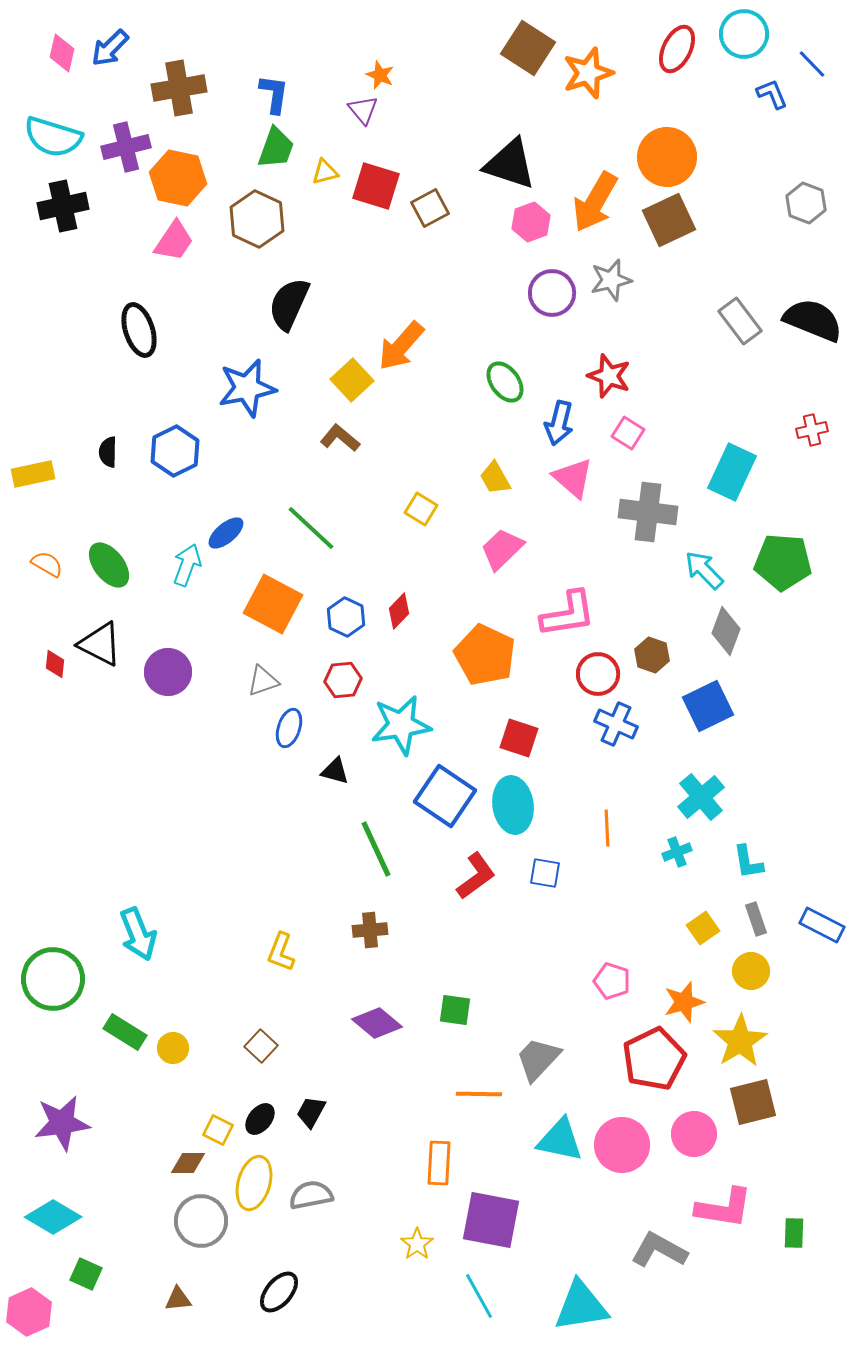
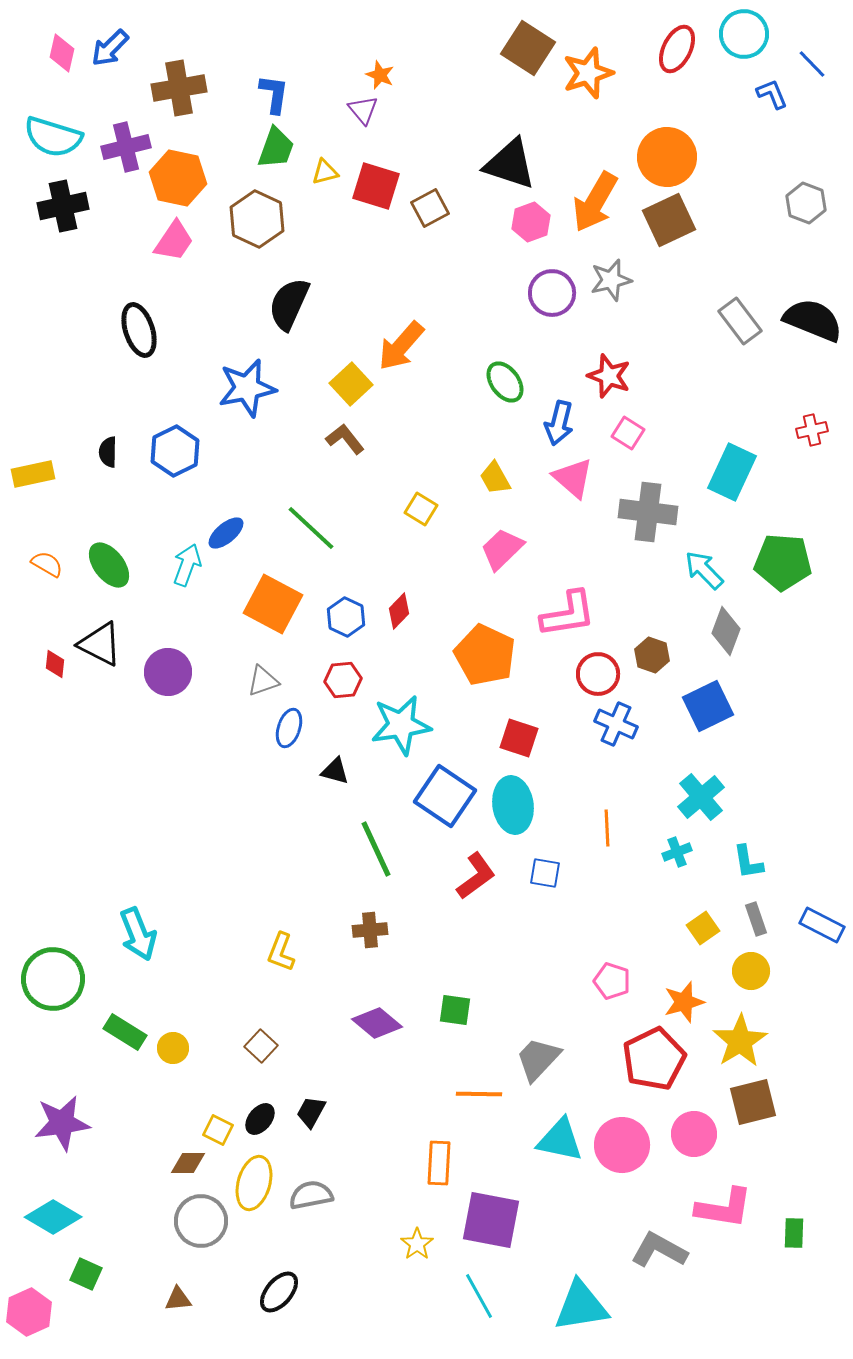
yellow square at (352, 380): moved 1 px left, 4 px down
brown L-shape at (340, 438): moved 5 px right, 1 px down; rotated 12 degrees clockwise
